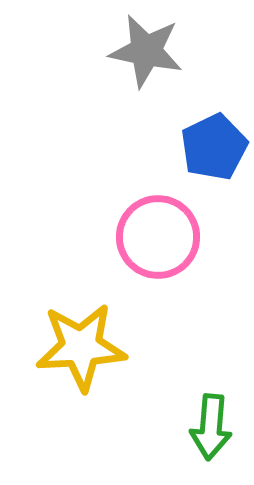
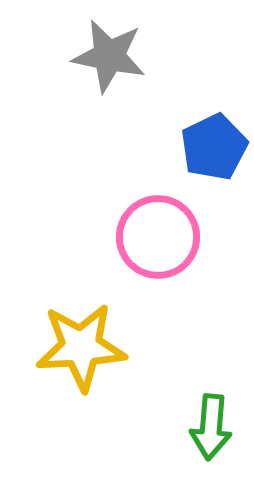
gray star: moved 37 px left, 5 px down
